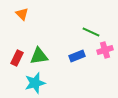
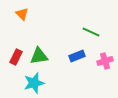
pink cross: moved 11 px down
red rectangle: moved 1 px left, 1 px up
cyan star: moved 1 px left
